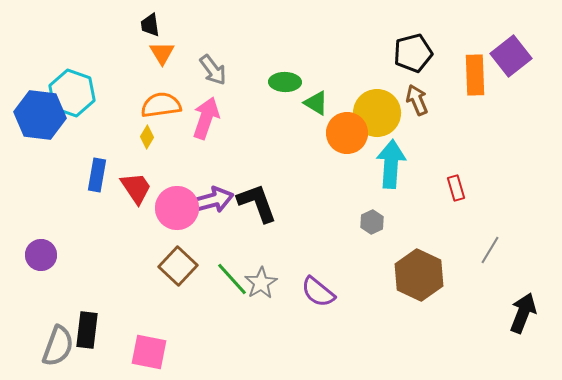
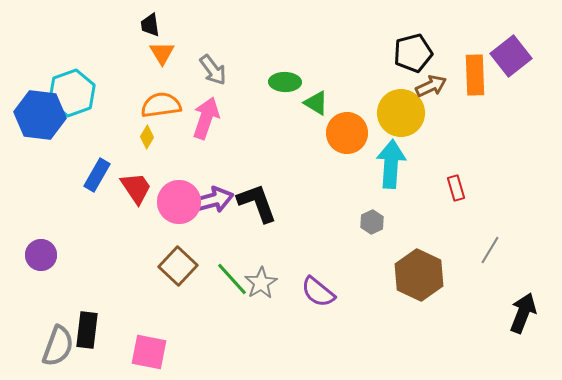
cyan hexagon: rotated 21 degrees clockwise
brown arrow: moved 14 px right, 14 px up; rotated 88 degrees clockwise
yellow circle: moved 24 px right
blue rectangle: rotated 20 degrees clockwise
pink circle: moved 2 px right, 6 px up
